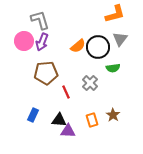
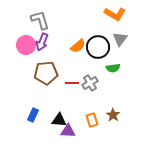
orange L-shape: rotated 45 degrees clockwise
pink circle: moved 2 px right, 4 px down
gray cross: rotated 14 degrees clockwise
red line: moved 6 px right, 9 px up; rotated 64 degrees counterclockwise
